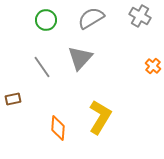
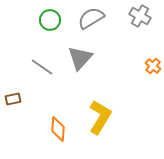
green circle: moved 4 px right
gray line: rotated 20 degrees counterclockwise
orange diamond: moved 1 px down
